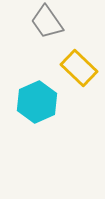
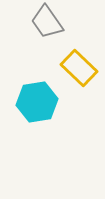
cyan hexagon: rotated 15 degrees clockwise
